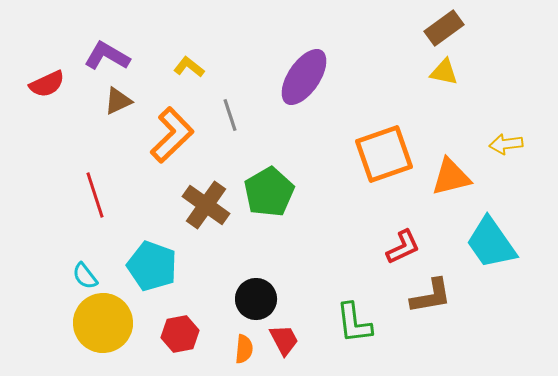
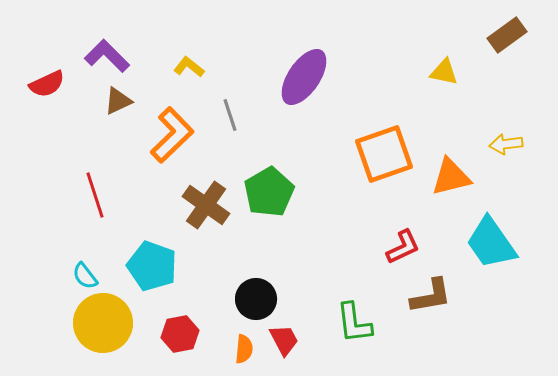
brown rectangle: moved 63 px right, 7 px down
purple L-shape: rotated 15 degrees clockwise
